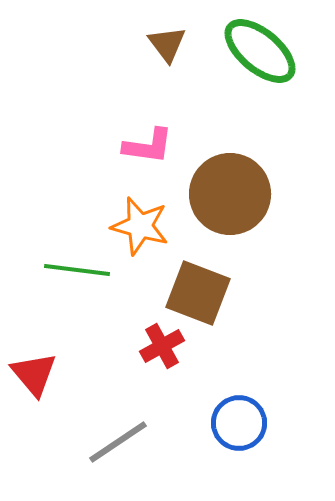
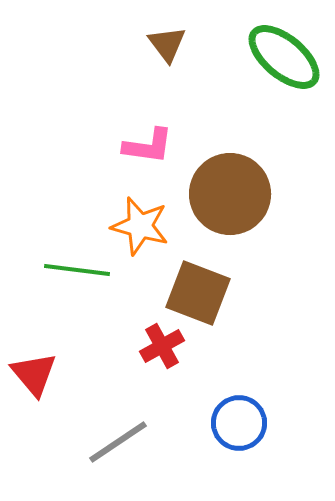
green ellipse: moved 24 px right, 6 px down
